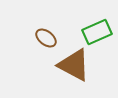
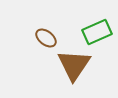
brown triangle: rotated 36 degrees clockwise
